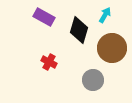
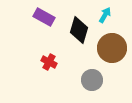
gray circle: moved 1 px left
